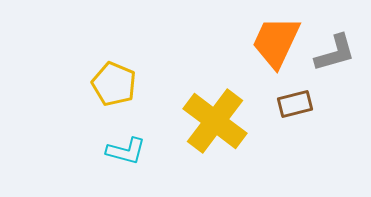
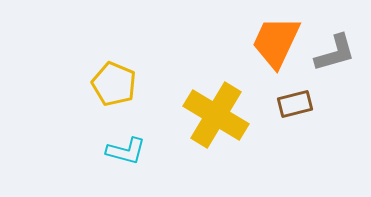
yellow cross: moved 1 px right, 6 px up; rotated 6 degrees counterclockwise
